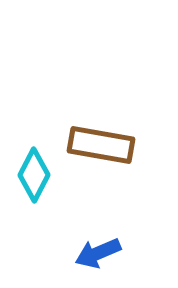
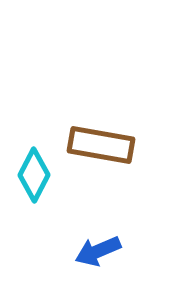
blue arrow: moved 2 px up
